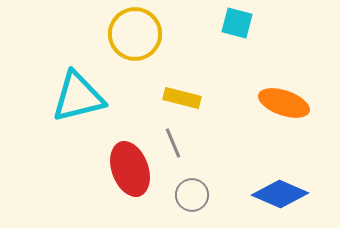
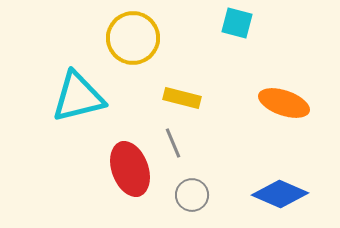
yellow circle: moved 2 px left, 4 px down
